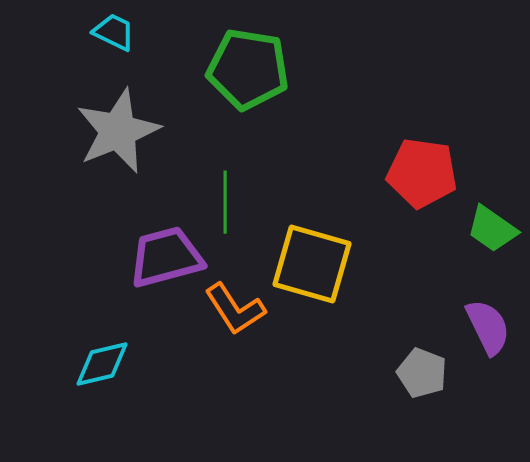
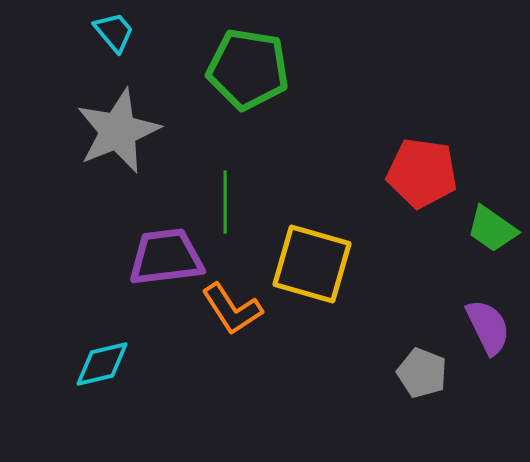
cyan trapezoid: rotated 24 degrees clockwise
purple trapezoid: rotated 8 degrees clockwise
orange L-shape: moved 3 px left
